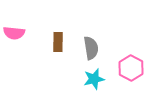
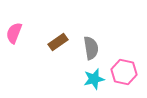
pink semicircle: rotated 105 degrees clockwise
brown rectangle: rotated 54 degrees clockwise
pink hexagon: moved 7 px left, 4 px down; rotated 15 degrees counterclockwise
